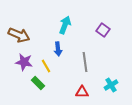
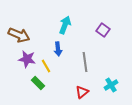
purple star: moved 3 px right, 3 px up
red triangle: rotated 40 degrees counterclockwise
